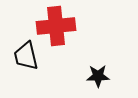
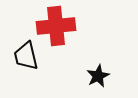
black star: rotated 25 degrees counterclockwise
